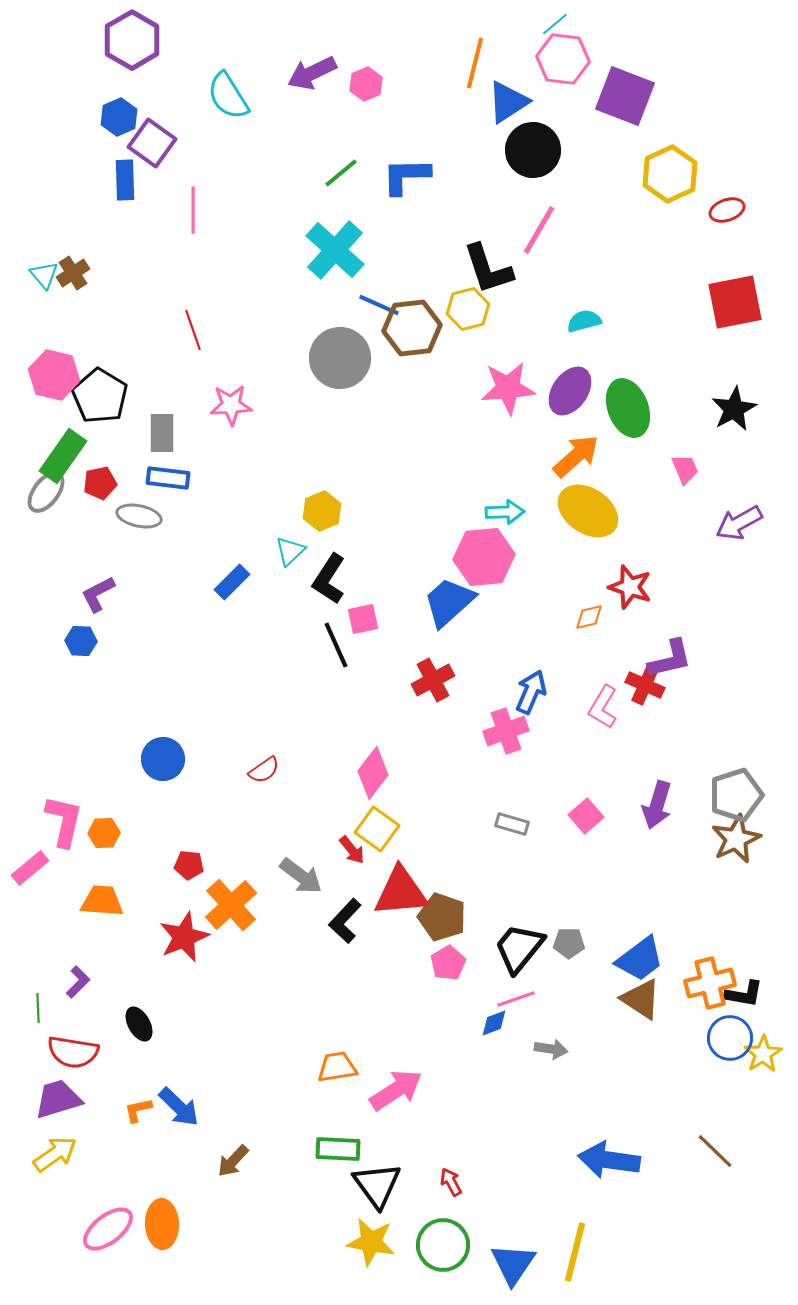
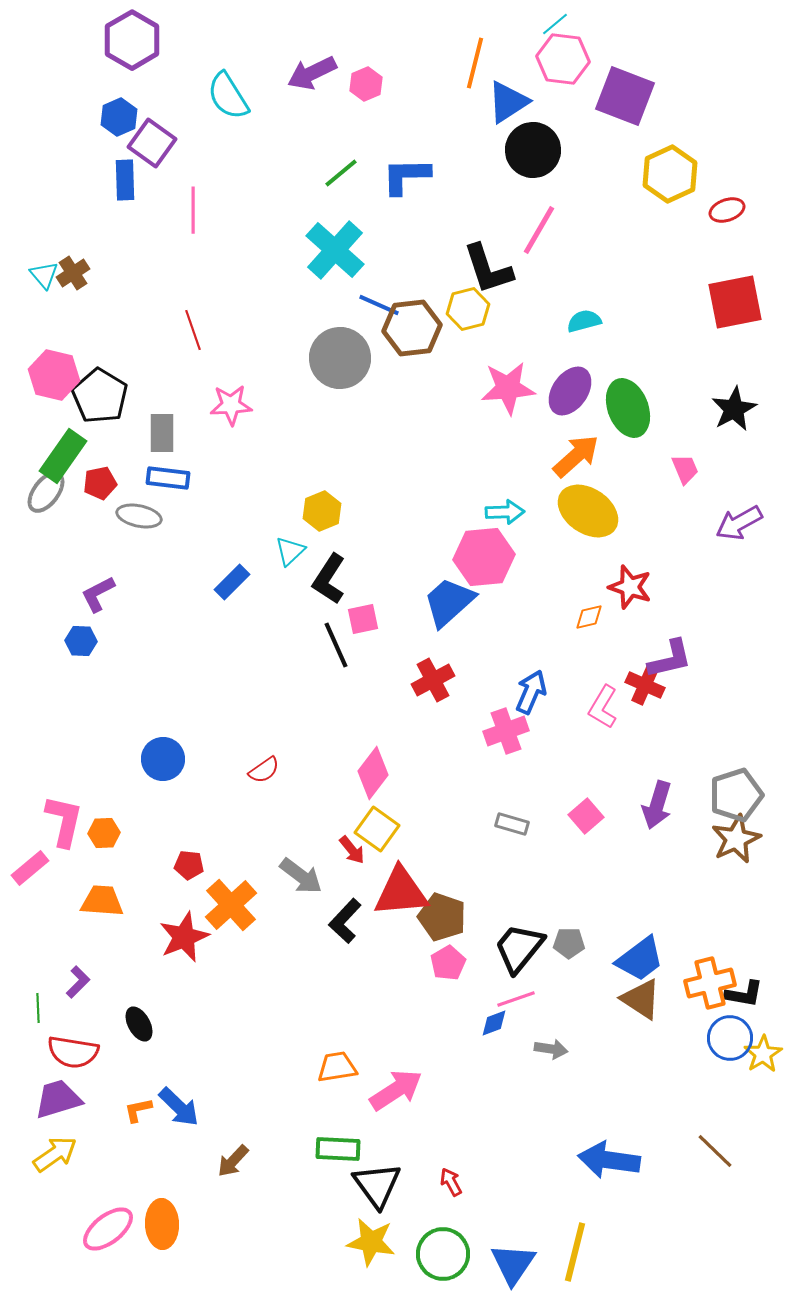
green circle at (443, 1245): moved 9 px down
